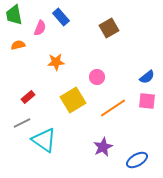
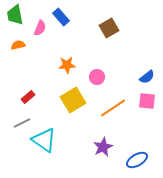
green trapezoid: moved 1 px right
orange star: moved 11 px right, 3 px down
